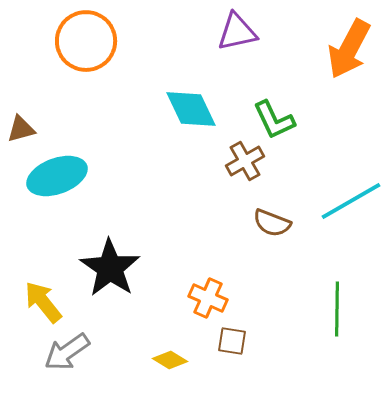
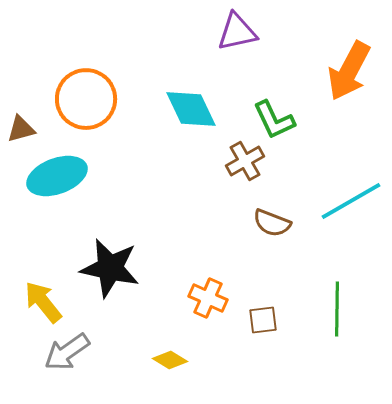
orange circle: moved 58 px down
orange arrow: moved 22 px down
black star: rotated 22 degrees counterclockwise
brown square: moved 31 px right, 21 px up; rotated 16 degrees counterclockwise
